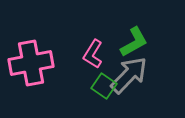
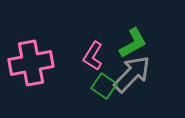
green L-shape: moved 1 px left, 1 px down
pink L-shape: moved 2 px down
gray arrow: moved 3 px right, 1 px up
